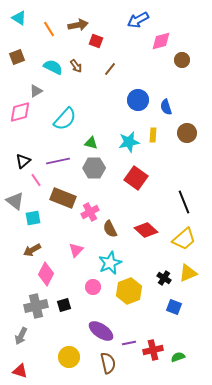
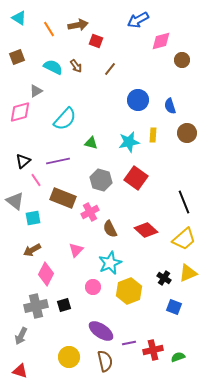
blue semicircle at (166, 107): moved 4 px right, 1 px up
gray hexagon at (94, 168): moved 7 px right, 12 px down; rotated 15 degrees clockwise
brown semicircle at (108, 363): moved 3 px left, 2 px up
